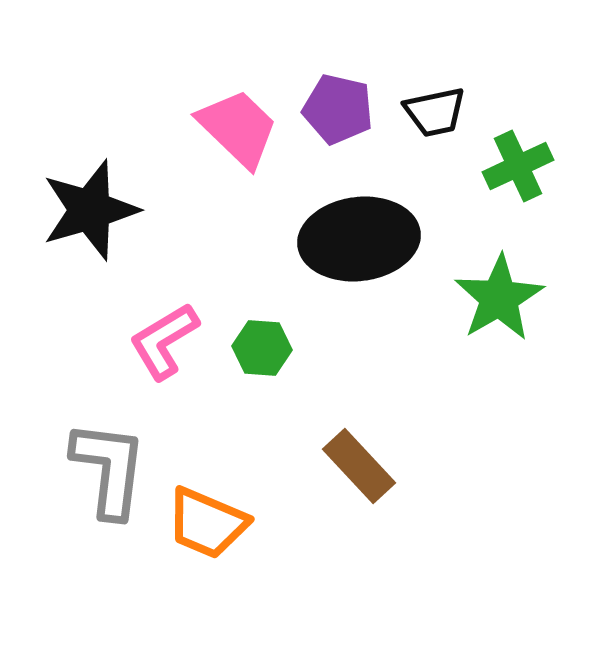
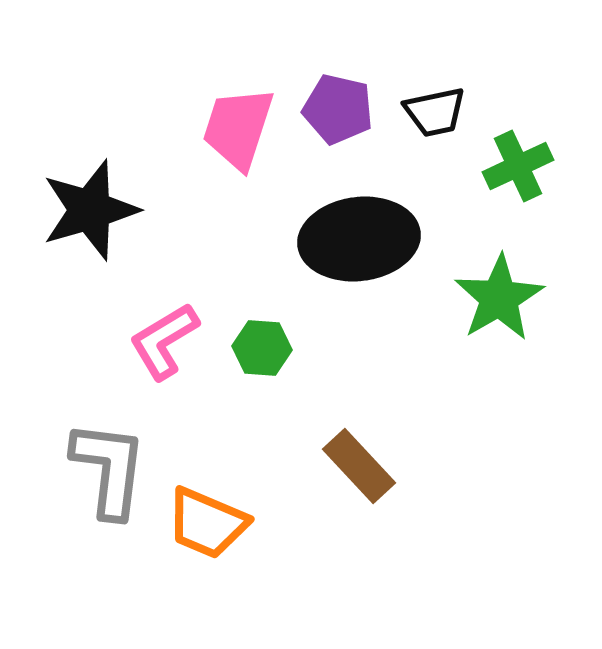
pink trapezoid: rotated 116 degrees counterclockwise
